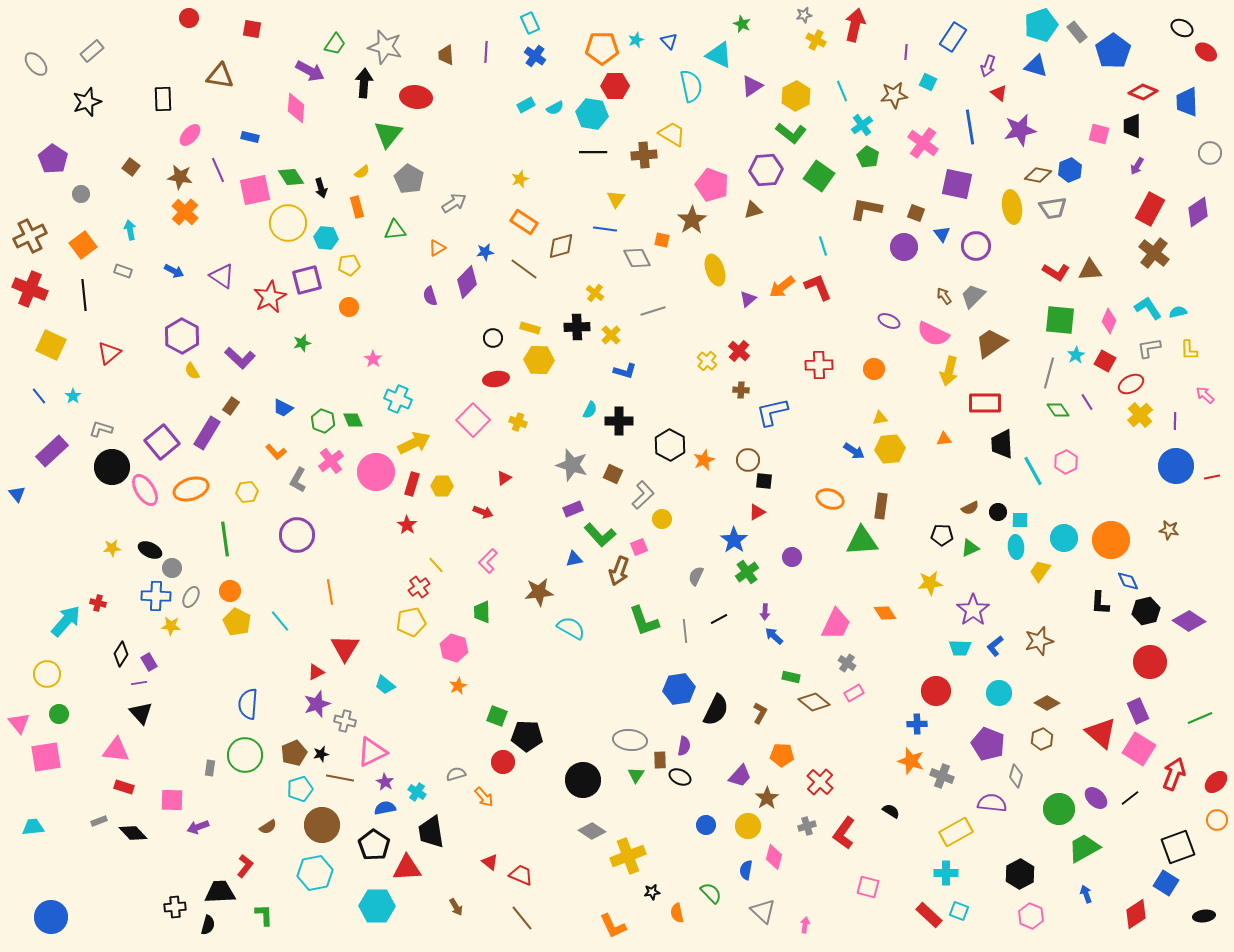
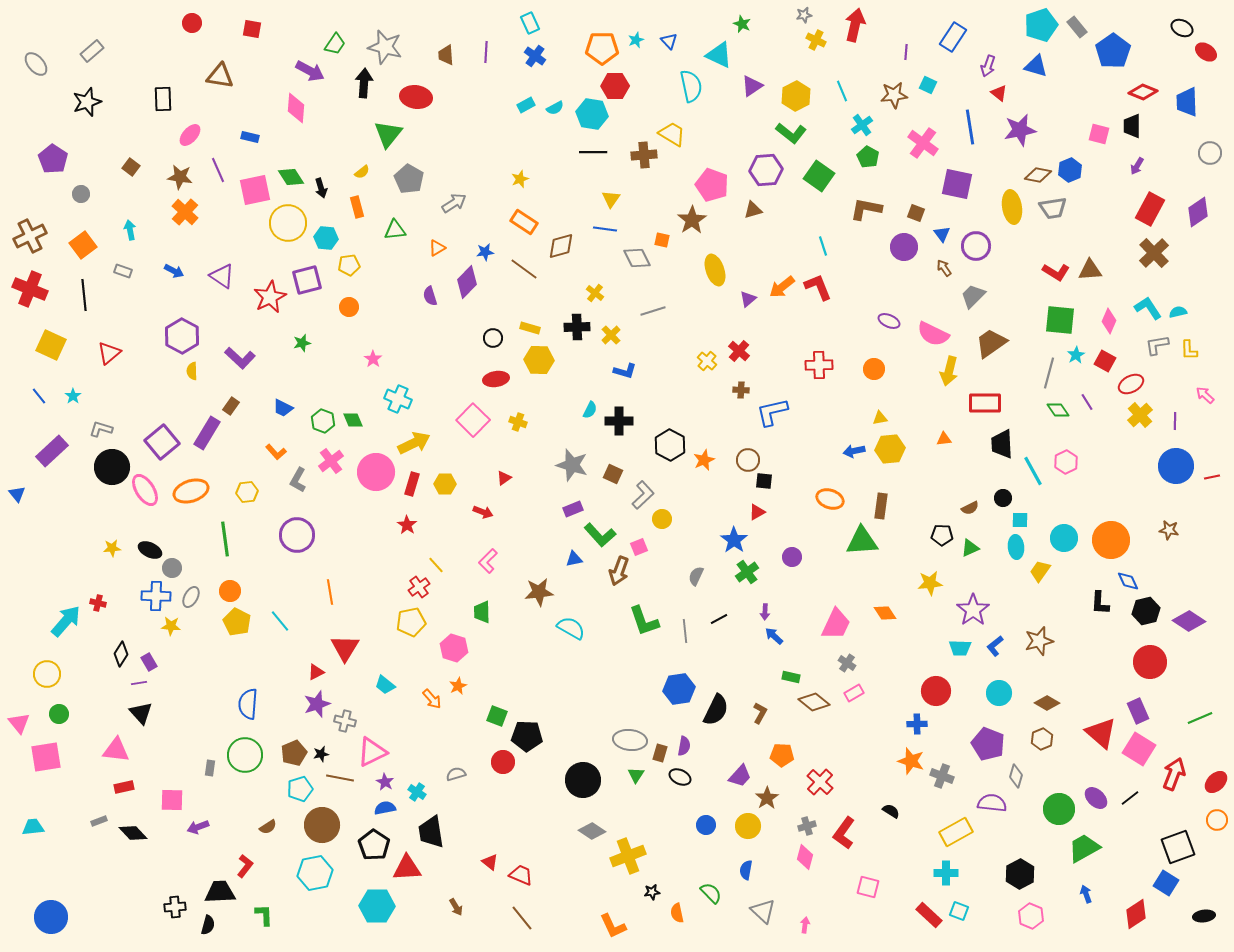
red circle at (189, 18): moved 3 px right, 5 px down
gray rectangle at (1077, 32): moved 5 px up
cyan square at (928, 82): moved 3 px down
yellow triangle at (616, 199): moved 5 px left
brown cross at (1154, 253): rotated 8 degrees clockwise
brown arrow at (944, 296): moved 28 px up
gray L-shape at (1149, 348): moved 8 px right, 3 px up
yellow semicircle at (192, 371): rotated 30 degrees clockwise
blue arrow at (854, 451): rotated 135 degrees clockwise
yellow hexagon at (442, 486): moved 3 px right, 2 px up
orange ellipse at (191, 489): moved 2 px down
black circle at (998, 512): moved 5 px right, 14 px up
brown rectangle at (660, 760): moved 7 px up; rotated 18 degrees clockwise
red rectangle at (124, 787): rotated 30 degrees counterclockwise
orange arrow at (484, 797): moved 52 px left, 98 px up
pink diamond at (774, 857): moved 31 px right
